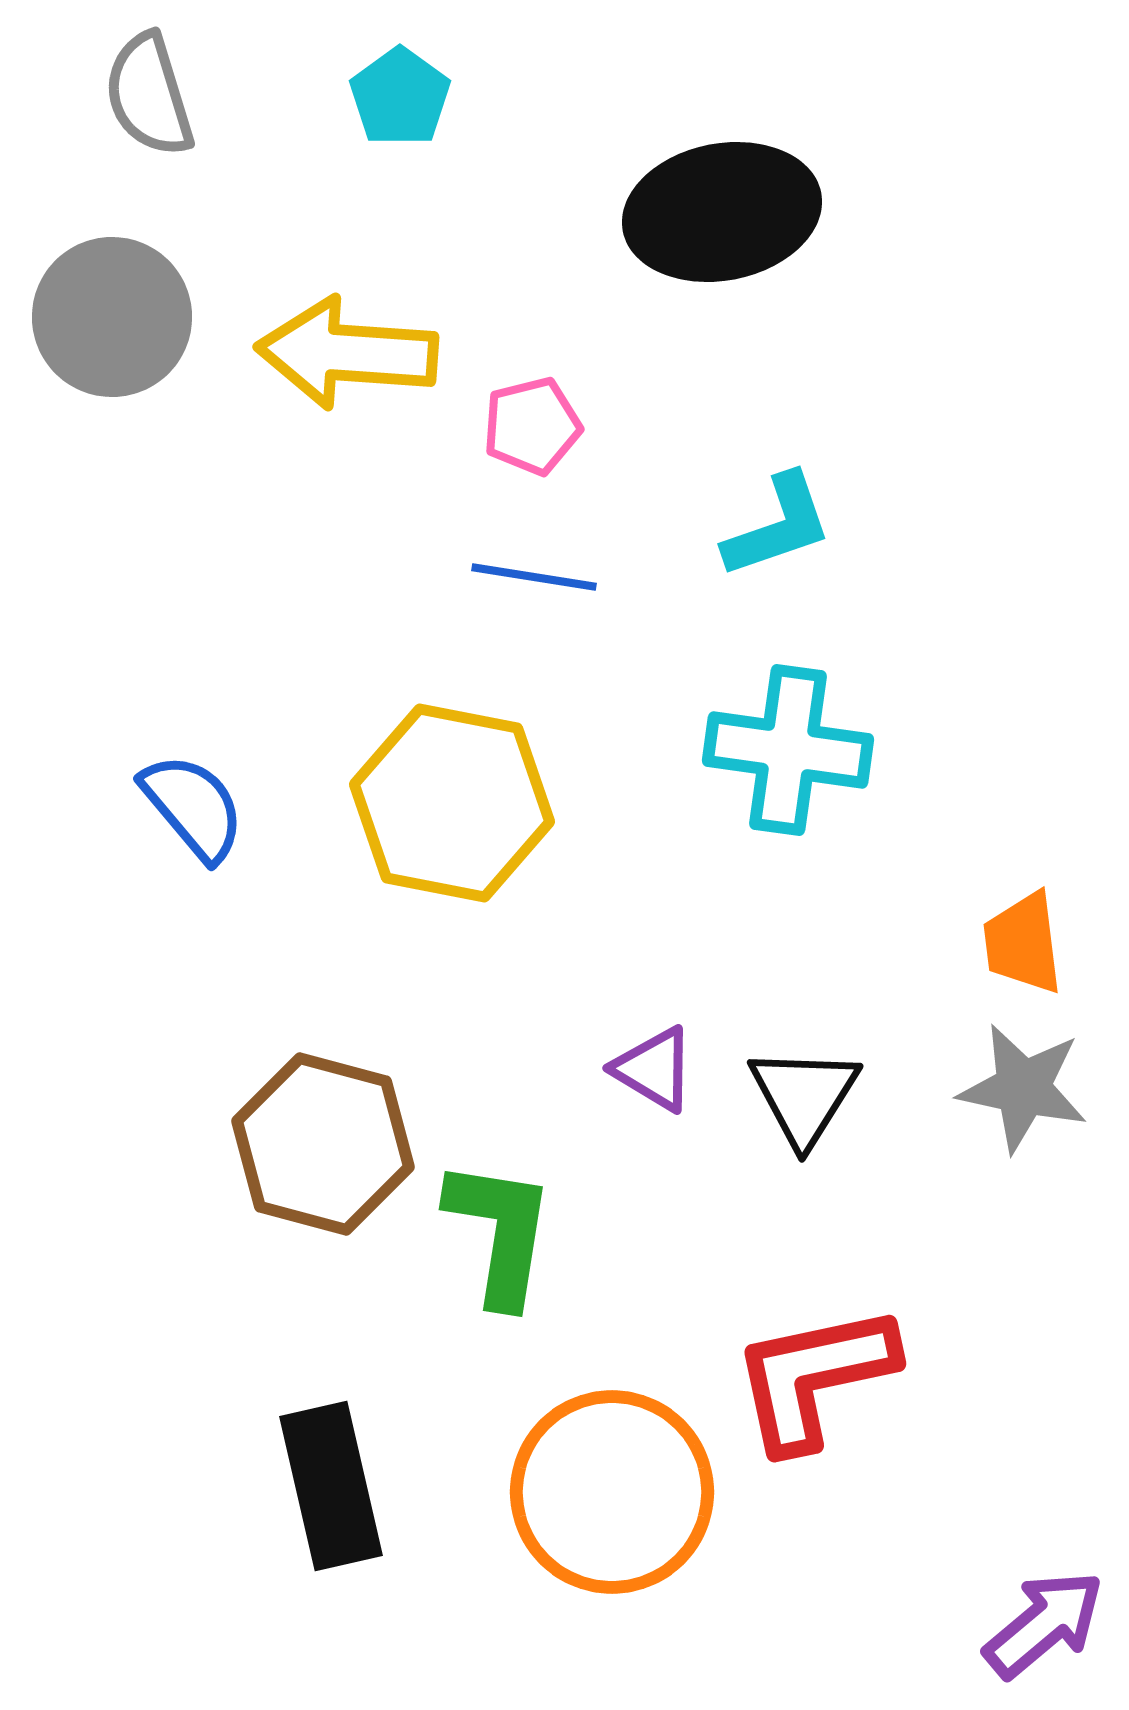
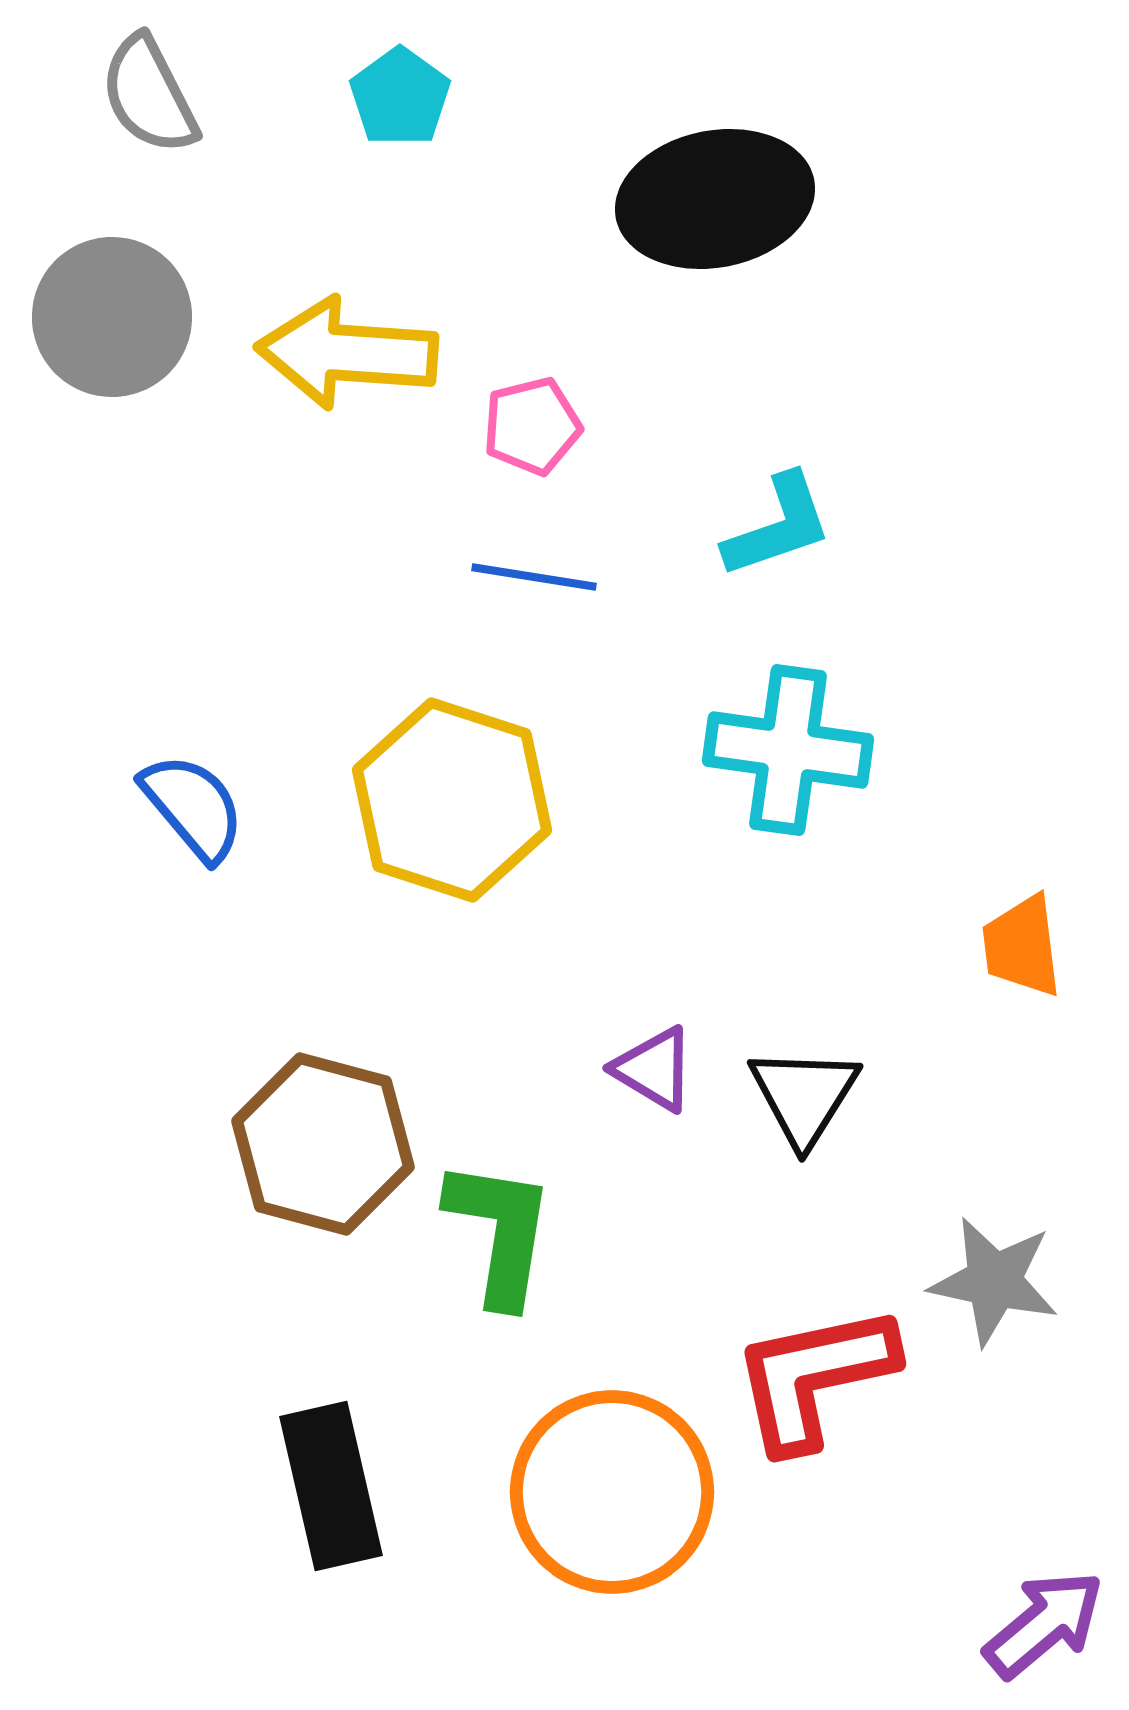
gray semicircle: rotated 10 degrees counterclockwise
black ellipse: moved 7 px left, 13 px up
yellow hexagon: moved 3 px up; rotated 7 degrees clockwise
orange trapezoid: moved 1 px left, 3 px down
gray star: moved 29 px left, 193 px down
